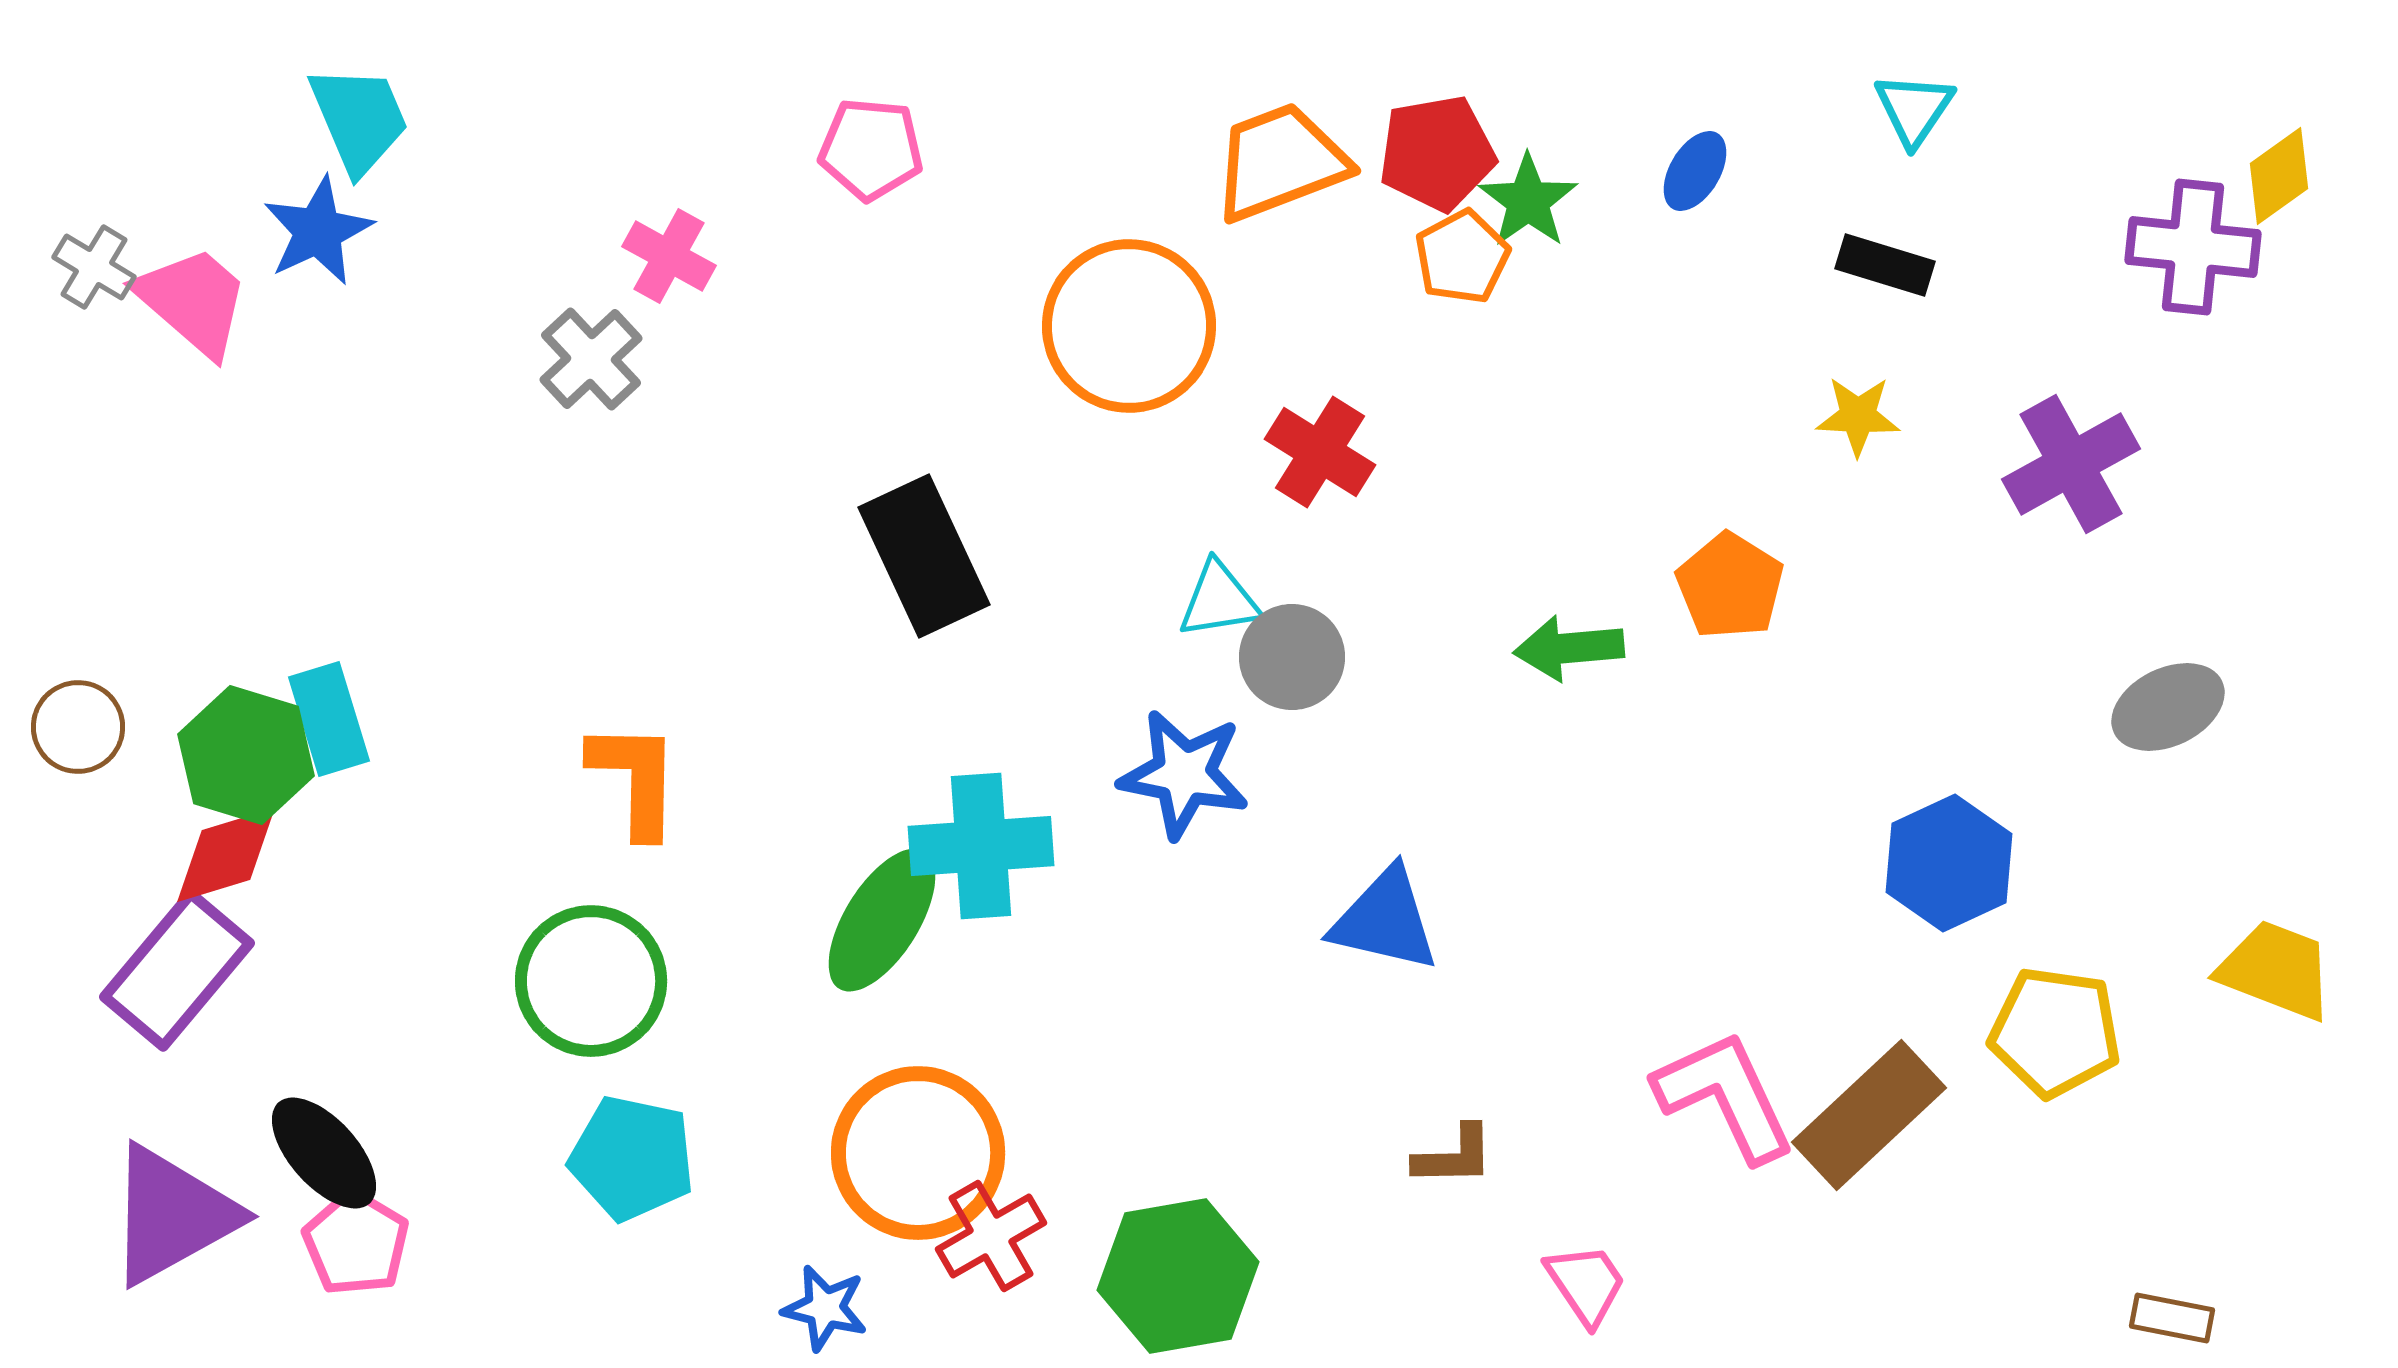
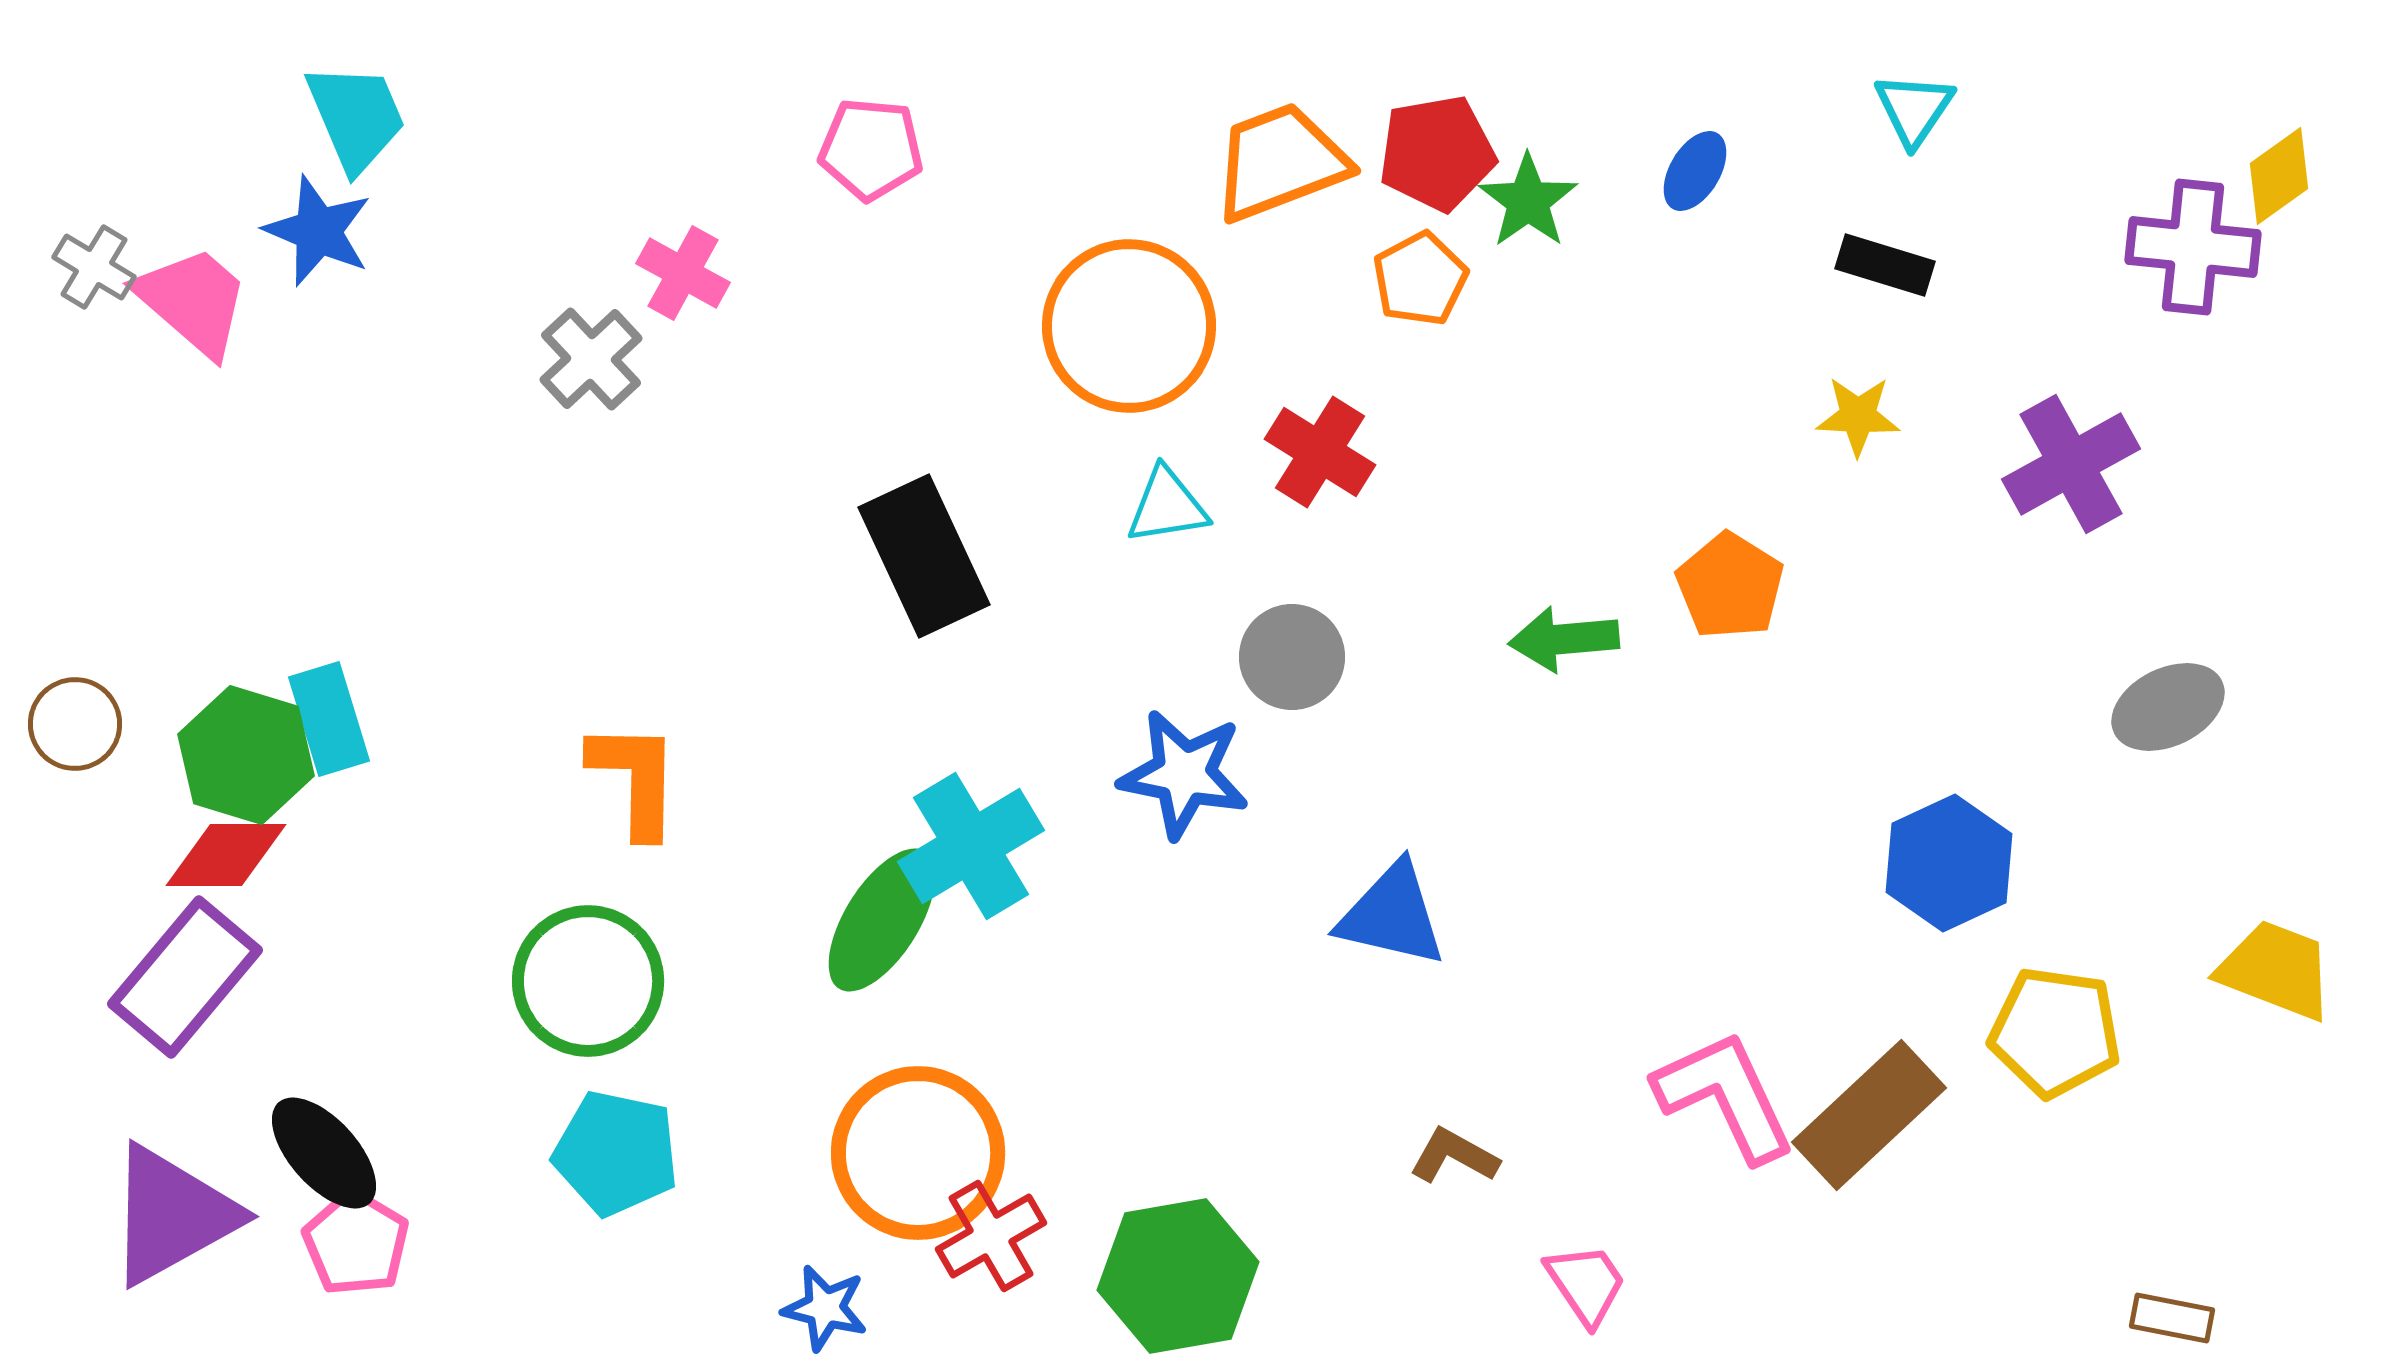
cyan trapezoid at (359, 119): moved 3 px left, 2 px up
blue star at (318, 231): rotated 24 degrees counterclockwise
pink cross at (669, 256): moved 14 px right, 17 px down
orange pentagon at (1462, 257): moved 42 px left, 22 px down
cyan triangle at (1219, 600): moved 52 px left, 94 px up
green arrow at (1569, 648): moved 5 px left, 9 px up
brown circle at (78, 727): moved 3 px left, 3 px up
cyan cross at (981, 846): moved 10 px left; rotated 27 degrees counterclockwise
red diamond at (226, 855): rotated 17 degrees clockwise
blue triangle at (1385, 920): moved 7 px right, 5 px up
purple rectangle at (177, 970): moved 8 px right, 7 px down
green circle at (591, 981): moved 3 px left
brown L-shape at (1454, 1156): rotated 150 degrees counterclockwise
cyan pentagon at (632, 1158): moved 16 px left, 5 px up
